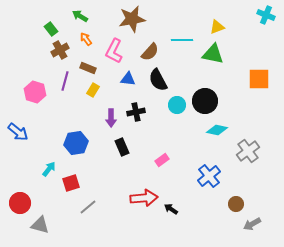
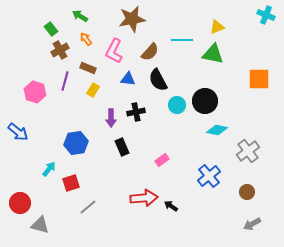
brown circle: moved 11 px right, 12 px up
black arrow: moved 3 px up
